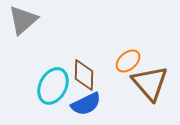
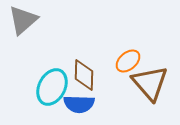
cyan ellipse: moved 1 px left, 1 px down
blue semicircle: moved 7 px left; rotated 28 degrees clockwise
